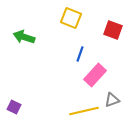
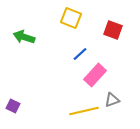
blue line: rotated 28 degrees clockwise
purple square: moved 1 px left, 1 px up
